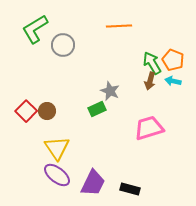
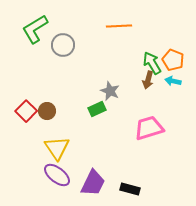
brown arrow: moved 2 px left, 1 px up
